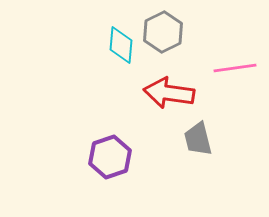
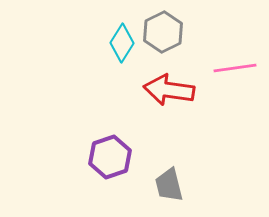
cyan diamond: moved 1 px right, 2 px up; rotated 27 degrees clockwise
red arrow: moved 3 px up
gray trapezoid: moved 29 px left, 46 px down
